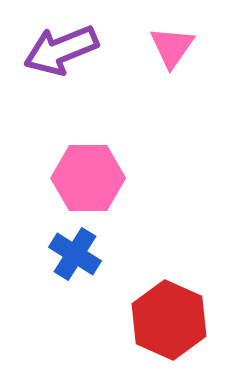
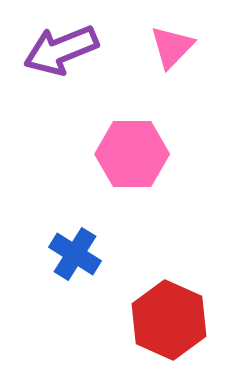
pink triangle: rotated 9 degrees clockwise
pink hexagon: moved 44 px right, 24 px up
